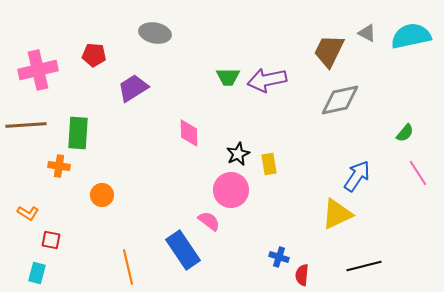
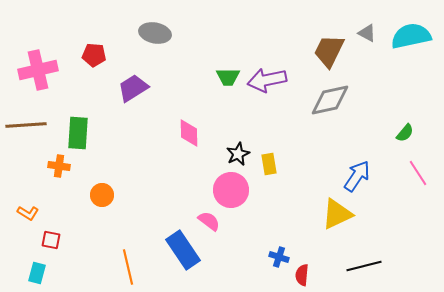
gray diamond: moved 10 px left
